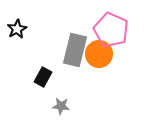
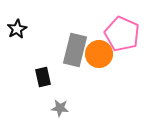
pink pentagon: moved 11 px right, 4 px down
black rectangle: rotated 42 degrees counterclockwise
gray star: moved 1 px left, 2 px down
